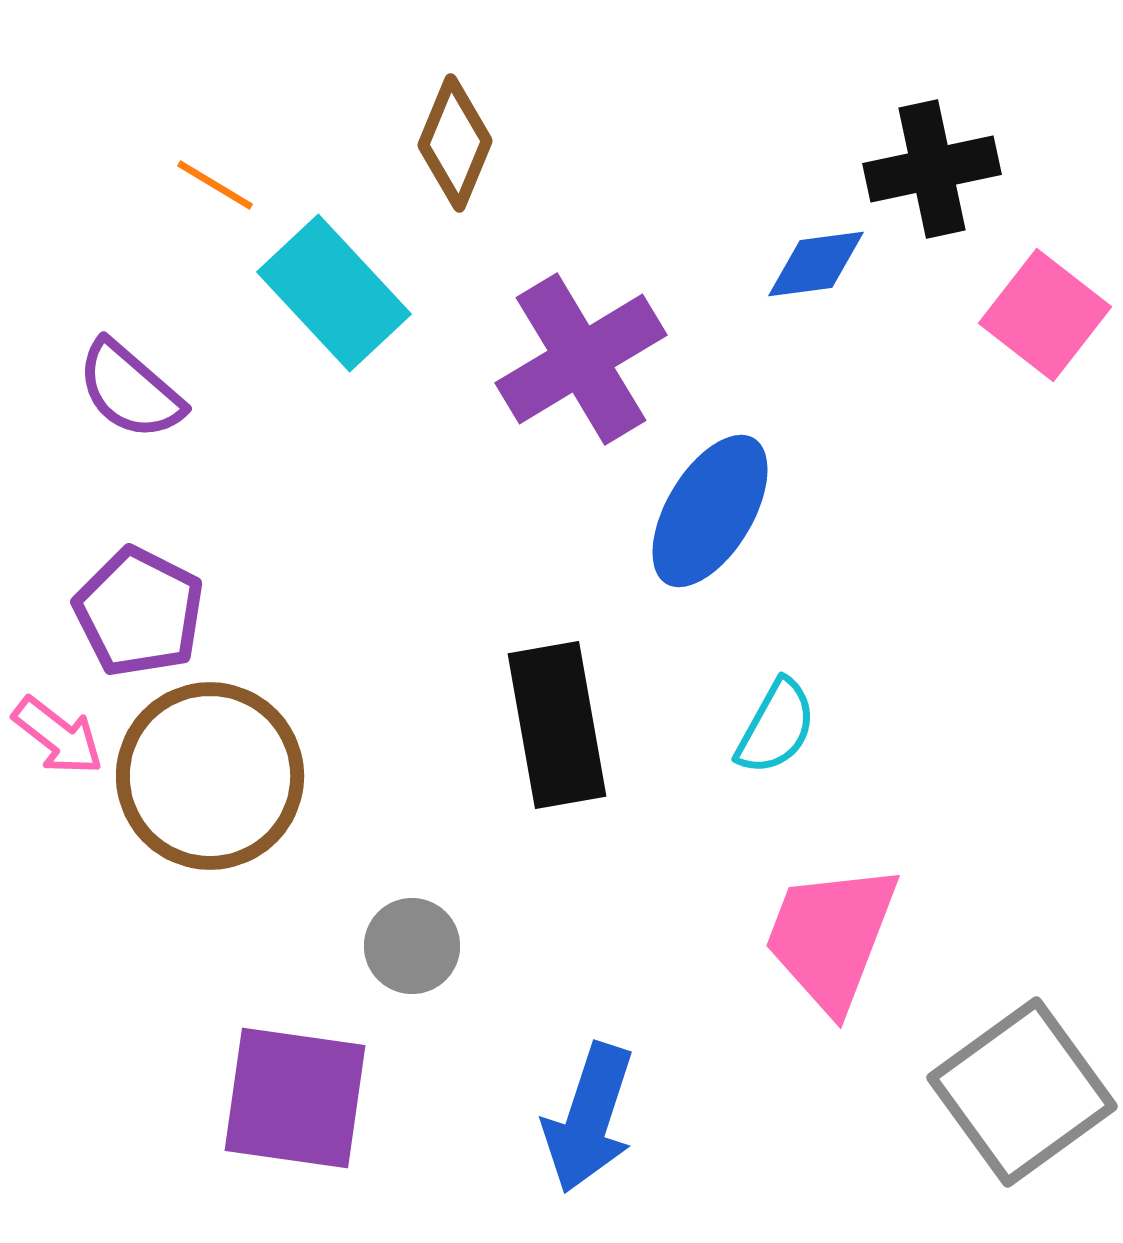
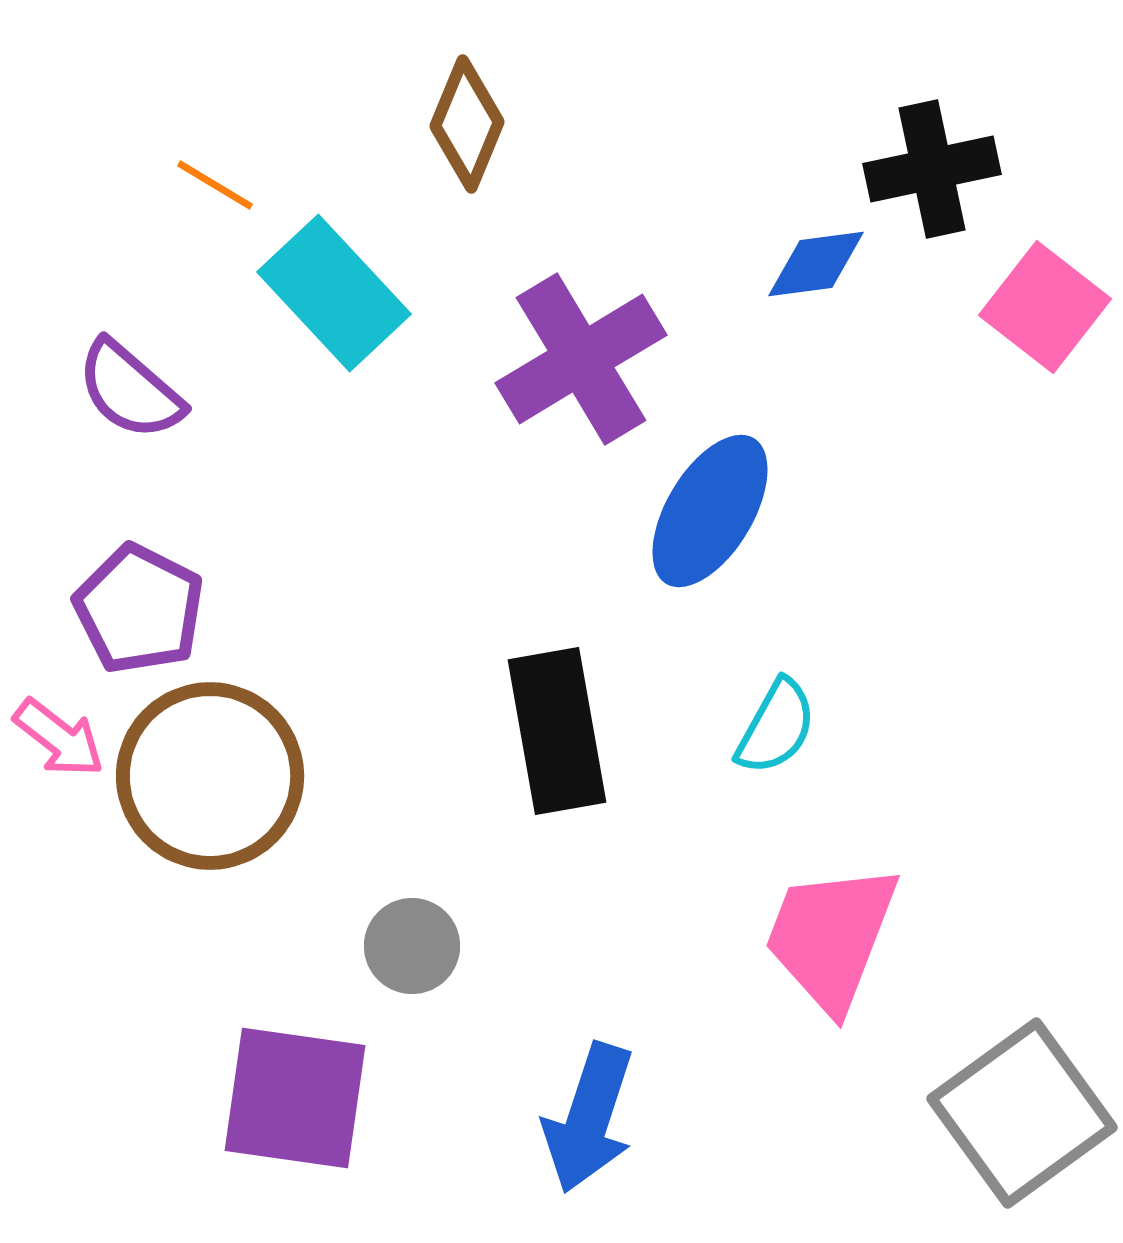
brown diamond: moved 12 px right, 19 px up
pink square: moved 8 px up
purple pentagon: moved 3 px up
black rectangle: moved 6 px down
pink arrow: moved 1 px right, 2 px down
gray square: moved 21 px down
